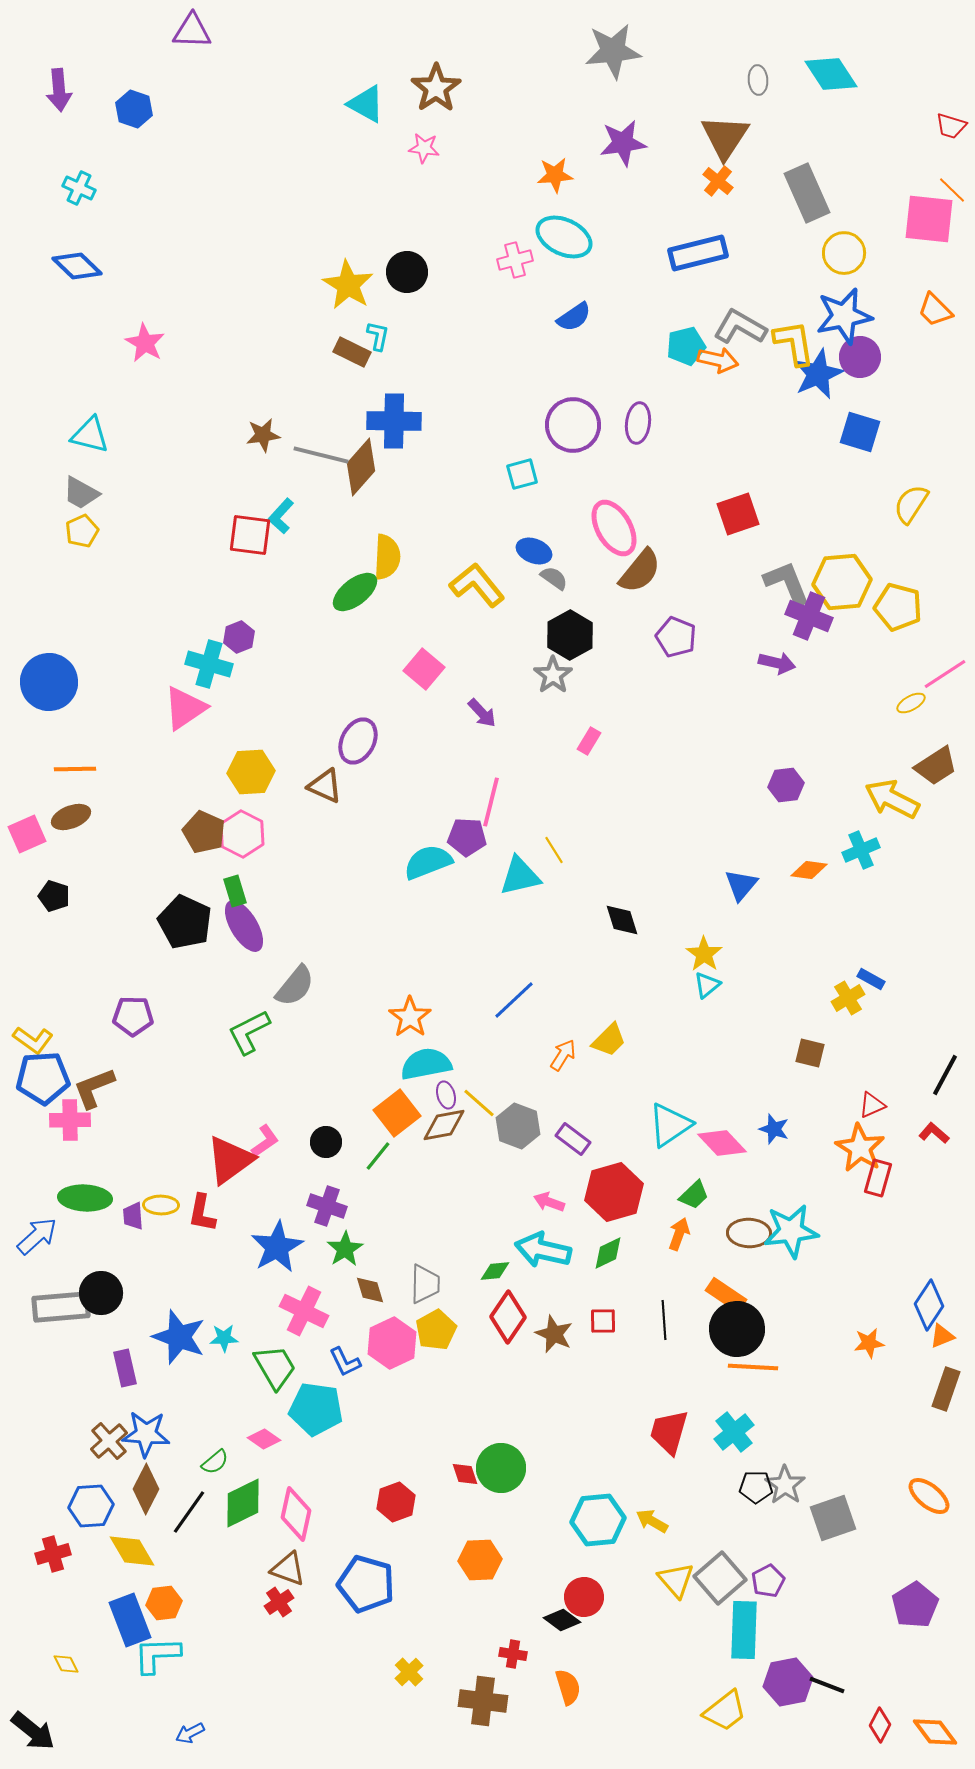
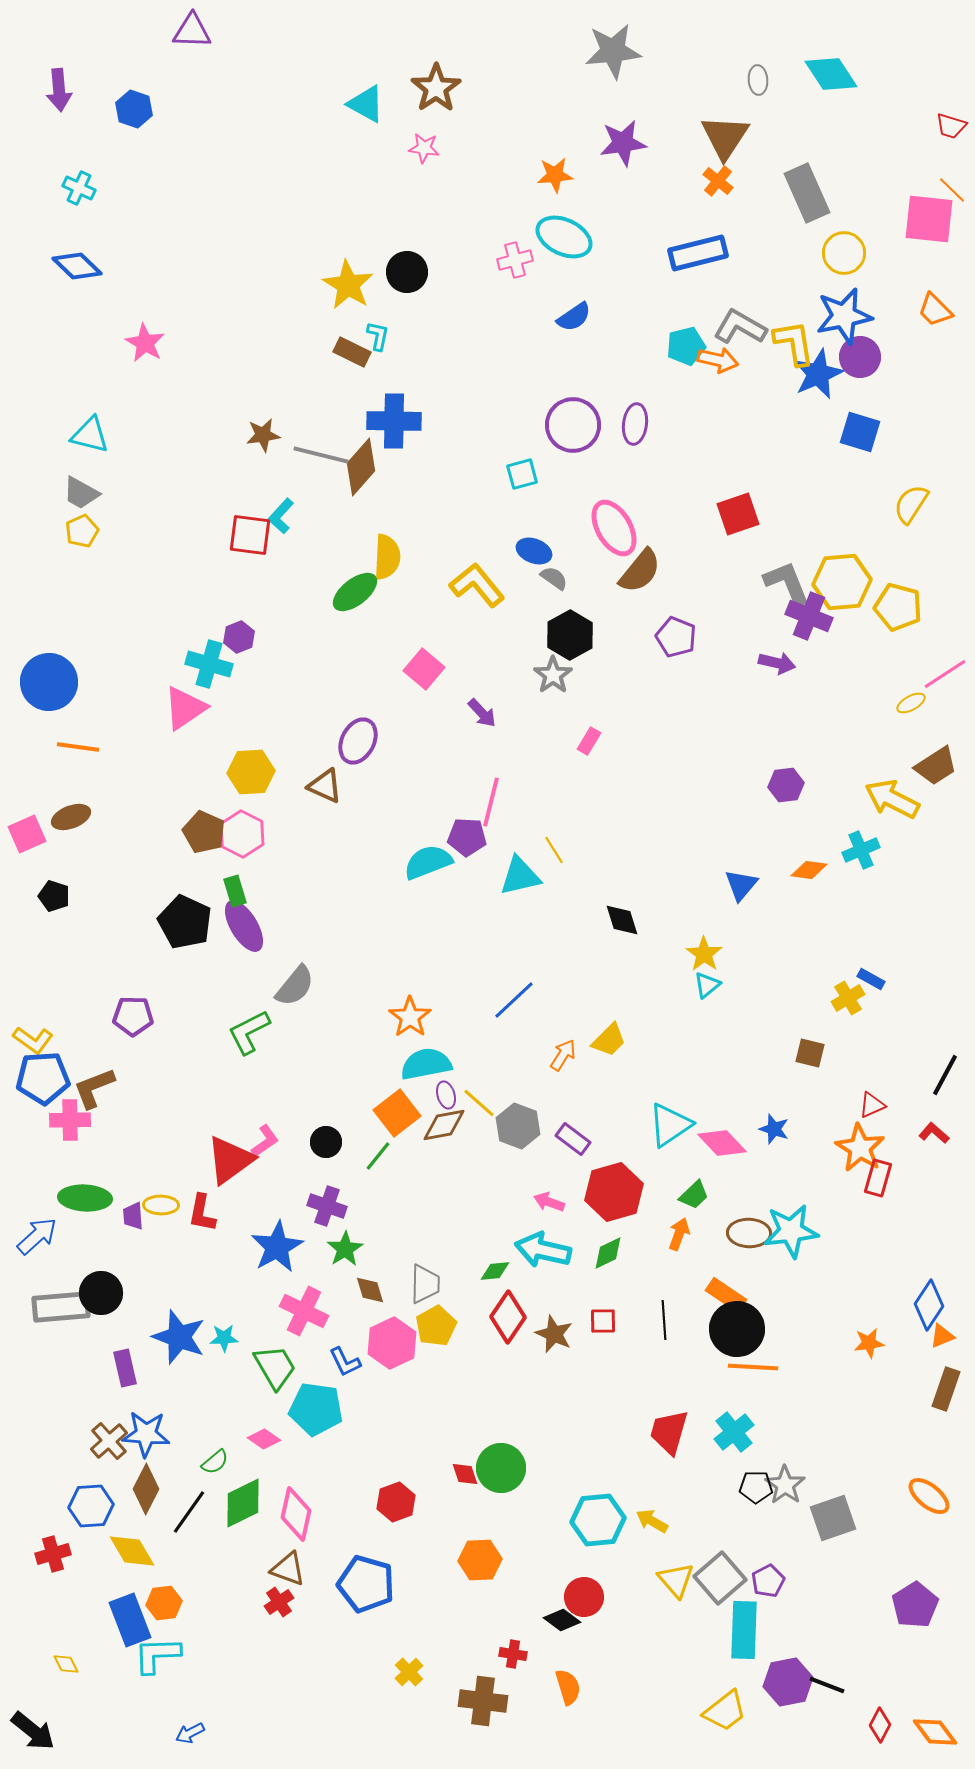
purple ellipse at (638, 423): moved 3 px left, 1 px down
orange line at (75, 769): moved 3 px right, 22 px up; rotated 9 degrees clockwise
yellow pentagon at (436, 1330): moved 4 px up
